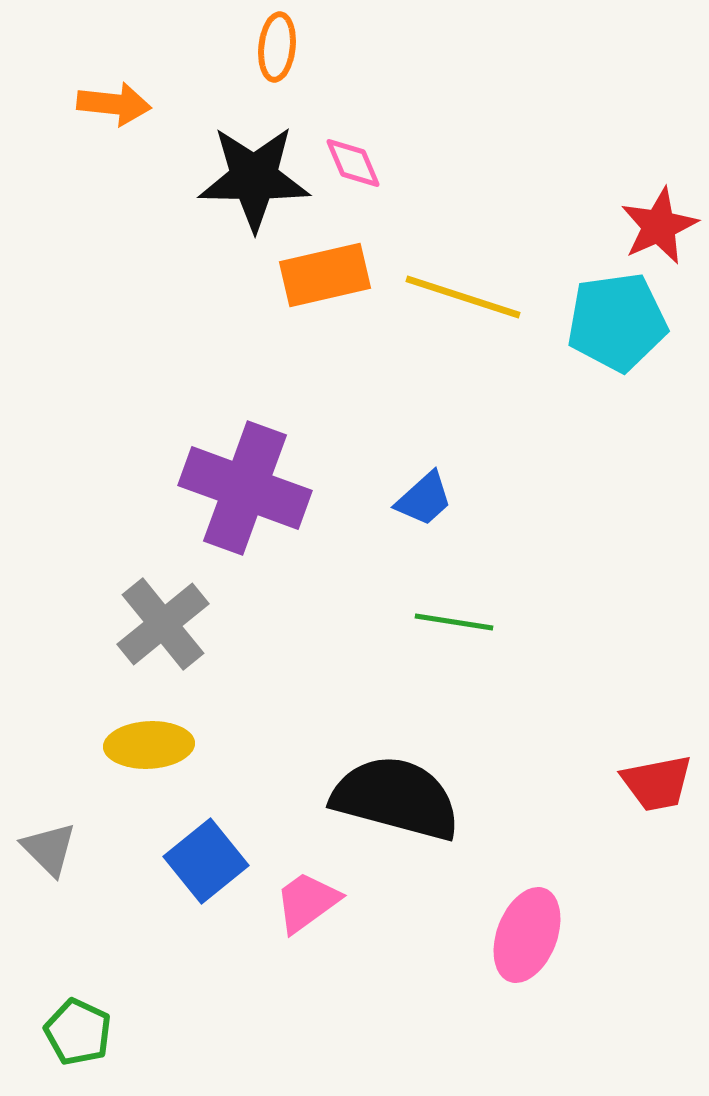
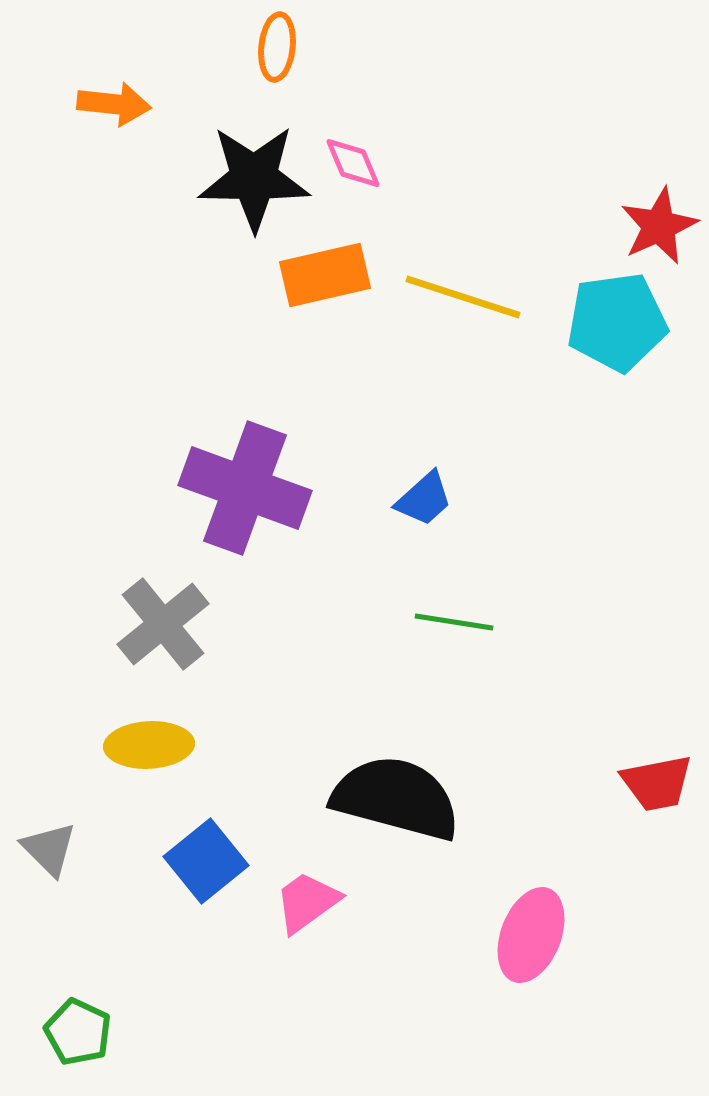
pink ellipse: moved 4 px right
